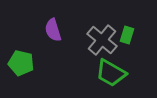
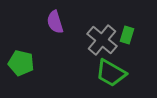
purple semicircle: moved 2 px right, 8 px up
